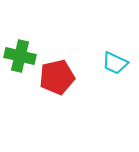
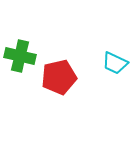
red pentagon: moved 2 px right
